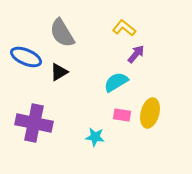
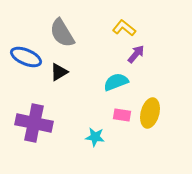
cyan semicircle: rotated 10 degrees clockwise
